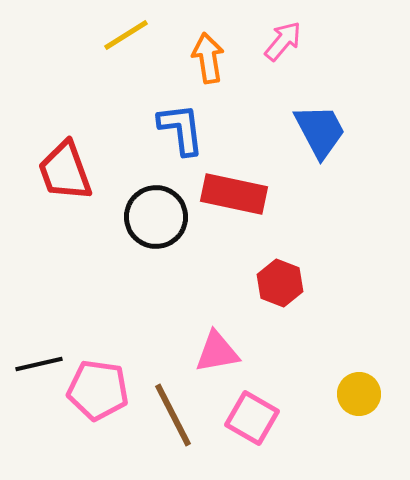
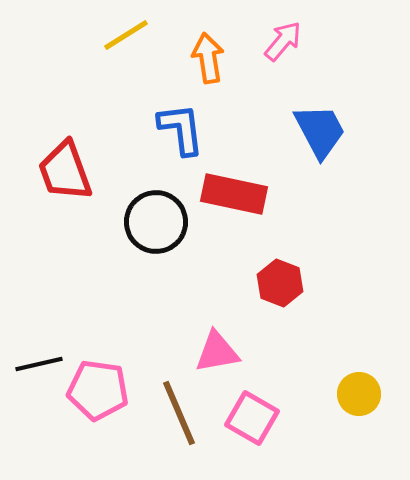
black circle: moved 5 px down
brown line: moved 6 px right, 2 px up; rotated 4 degrees clockwise
